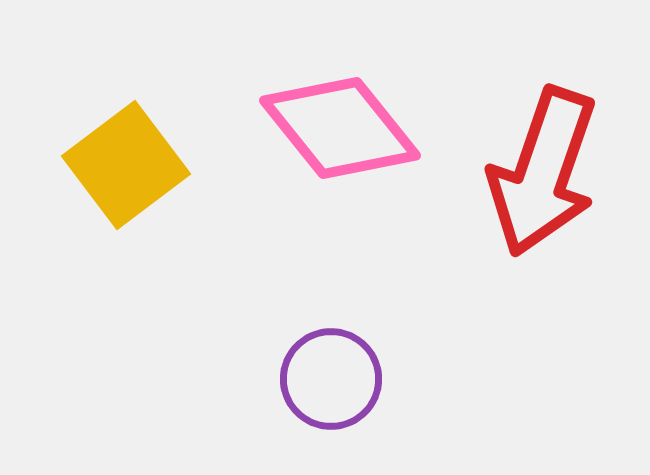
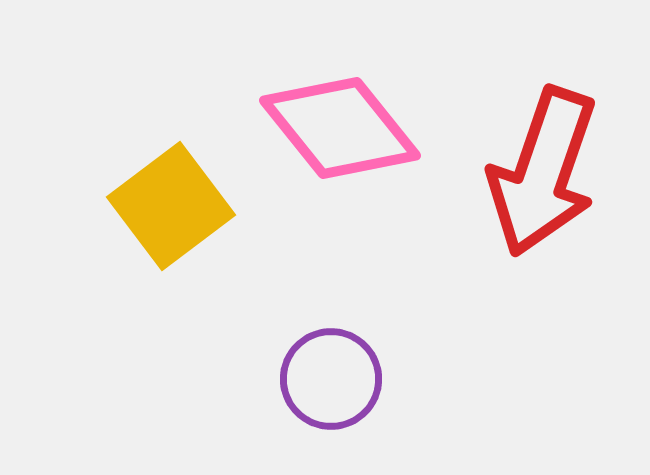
yellow square: moved 45 px right, 41 px down
